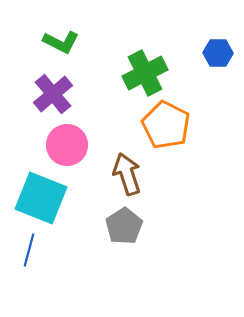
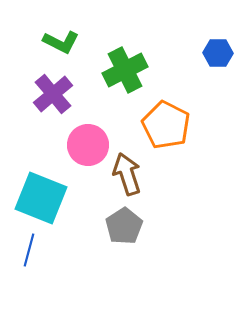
green cross: moved 20 px left, 3 px up
pink circle: moved 21 px right
